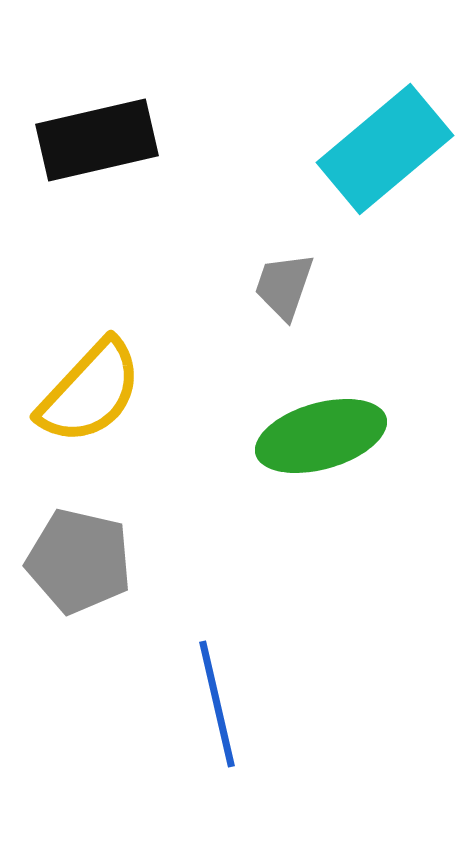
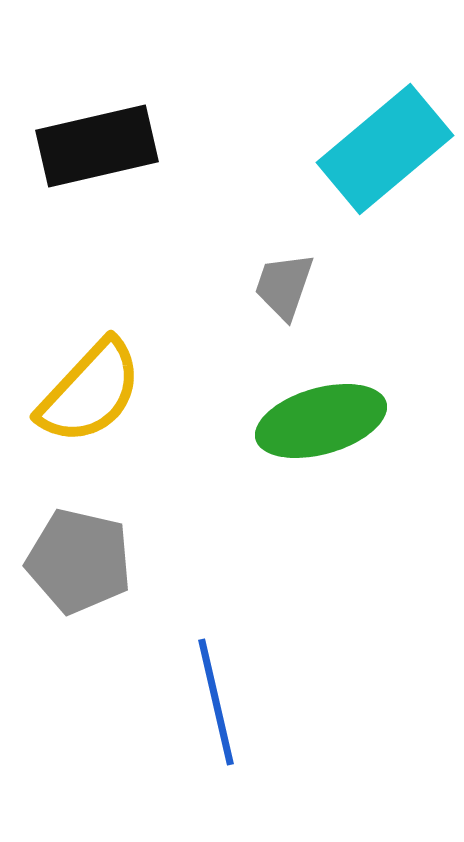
black rectangle: moved 6 px down
green ellipse: moved 15 px up
blue line: moved 1 px left, 2 px up
